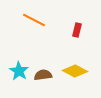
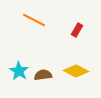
red rectangle: rotated 16 degrees clockwise
yellow diamond: moved 1 px right
